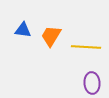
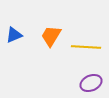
blue triangle: moved 9 px left, 5 px down; rotated 30 degrees counterclockwise
purple ellipse: moved 1 px left; rotated 70 degrees clockwise
